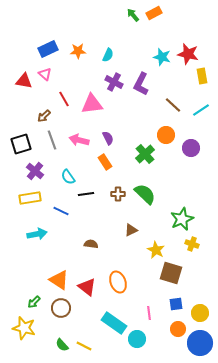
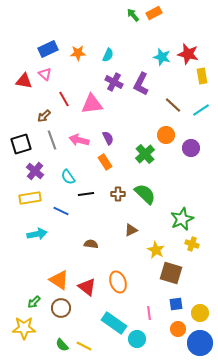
orange star at (78, 51): moved 2 px down
yellow star at (24, 328): rotated 15 degrees counterclockwise
